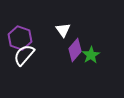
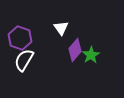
white triangle: moved 2 px left, 2 px up
white semicircle: moved 5 px down; rotated 10 degrees counterclockwise
